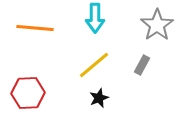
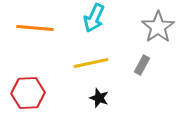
cyan arrow: moved 1 px left; rotated 24 degrees clockwise
gray star: moved 1 px right, 2 px down
yellow line: moved 3 px left, 2 px up; rotated 28 degrees clockwise
black star: rotated 30 degrees counterclockwise
